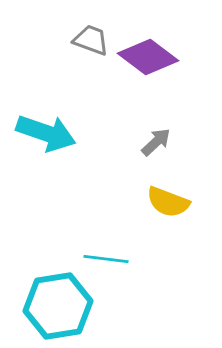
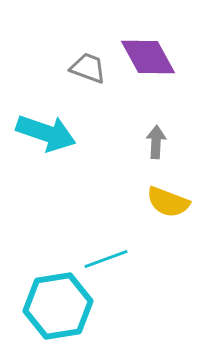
gray trapezoid: moved 3 px left, 28 px down
purple diamond: rotated 24 degrees clockwise
gray arrow: rotated 44 degrees counterclockwise
cyan line: rotated 27 degrees counterclockwise
